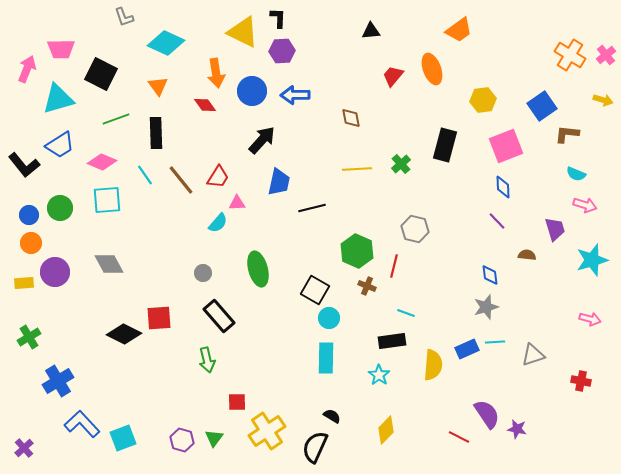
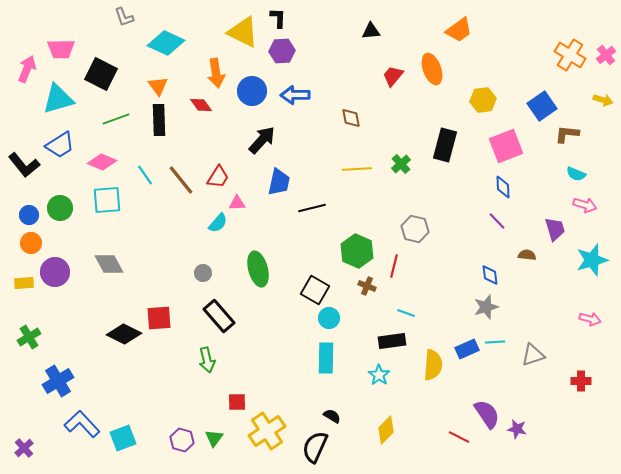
red diamond at (205, 105): moved 4 px left
black rectangle at (156, 133): moved 3 px right, 13 px up
red cross at (581, 381): rotated 12 degrees counterclockwise
